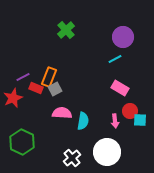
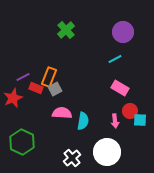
purple circle: moved 5 px up
